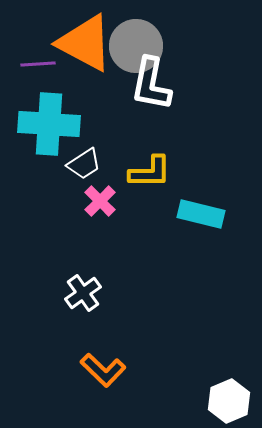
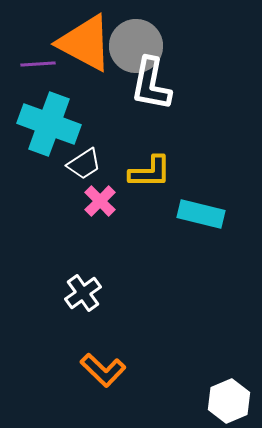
cyan cross: rotated 16 degrees clockwise
